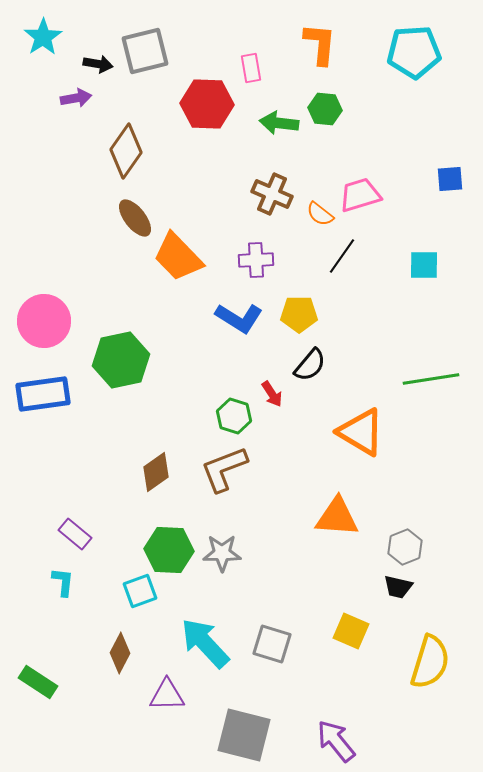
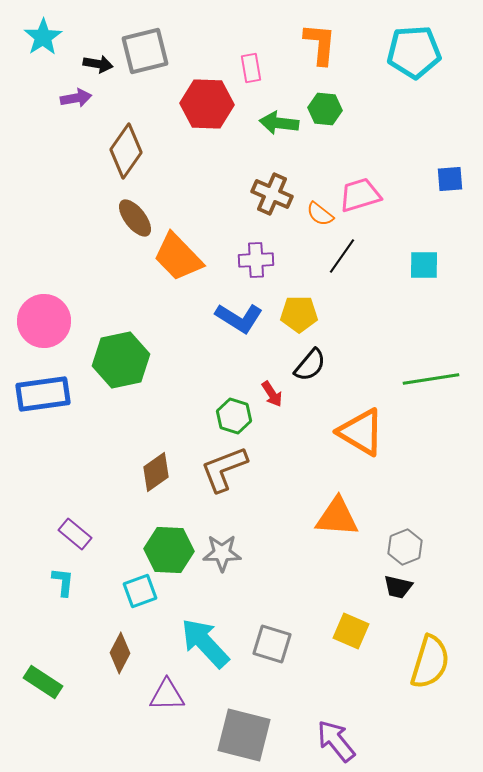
green rectangle at (38, 682): moved 5 px right
